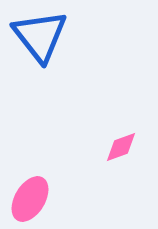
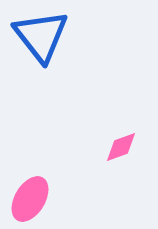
blue triangle: moved 1 px right
